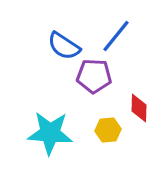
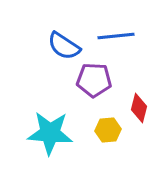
blue line: rotated 45 degrees clockwise
purple pentagon: moved 4 px down
red diamond: rotated 12 degrees clockwise
